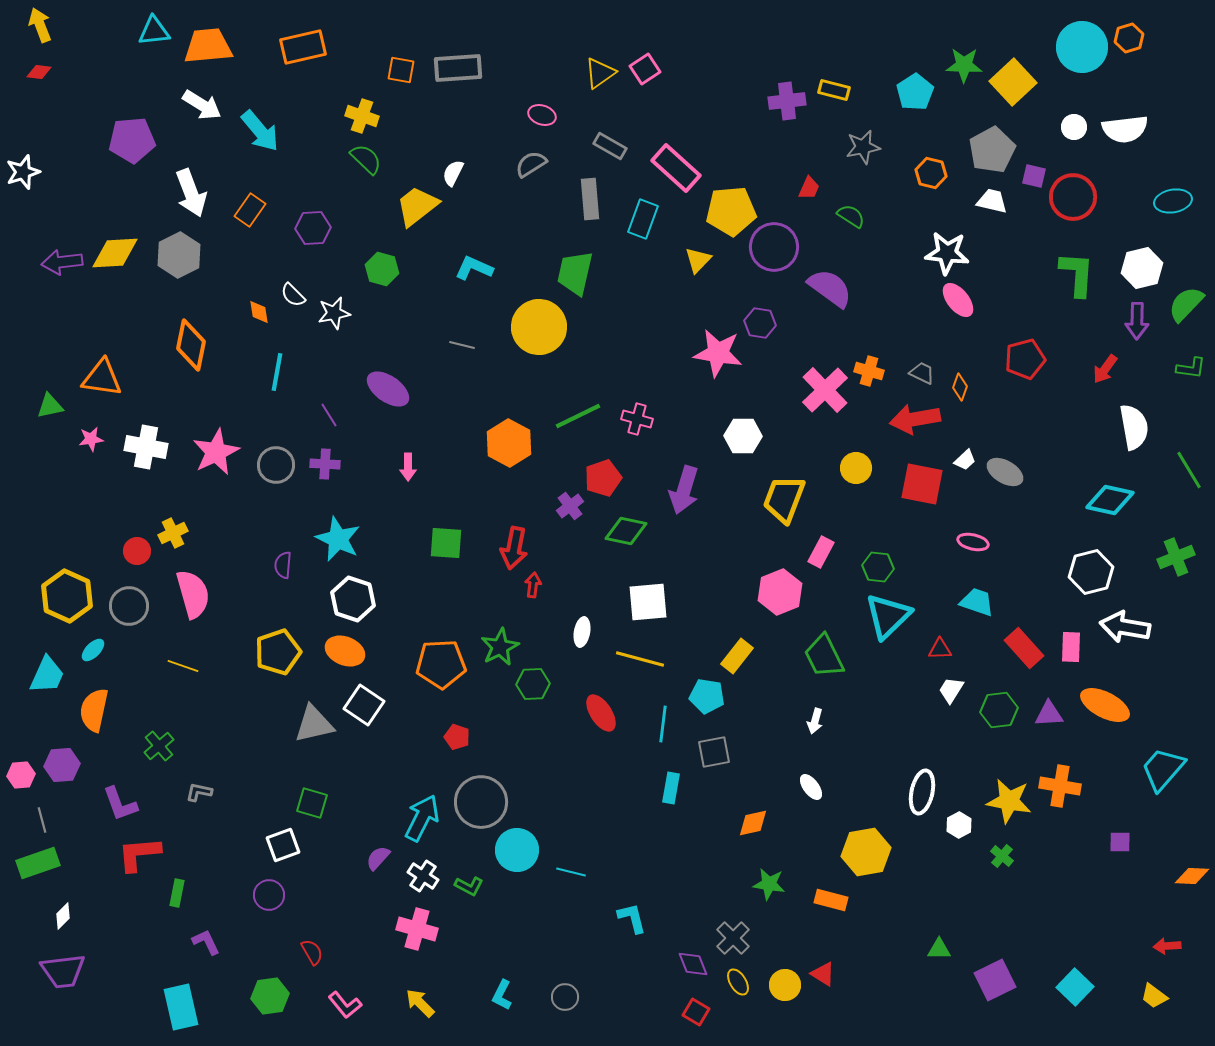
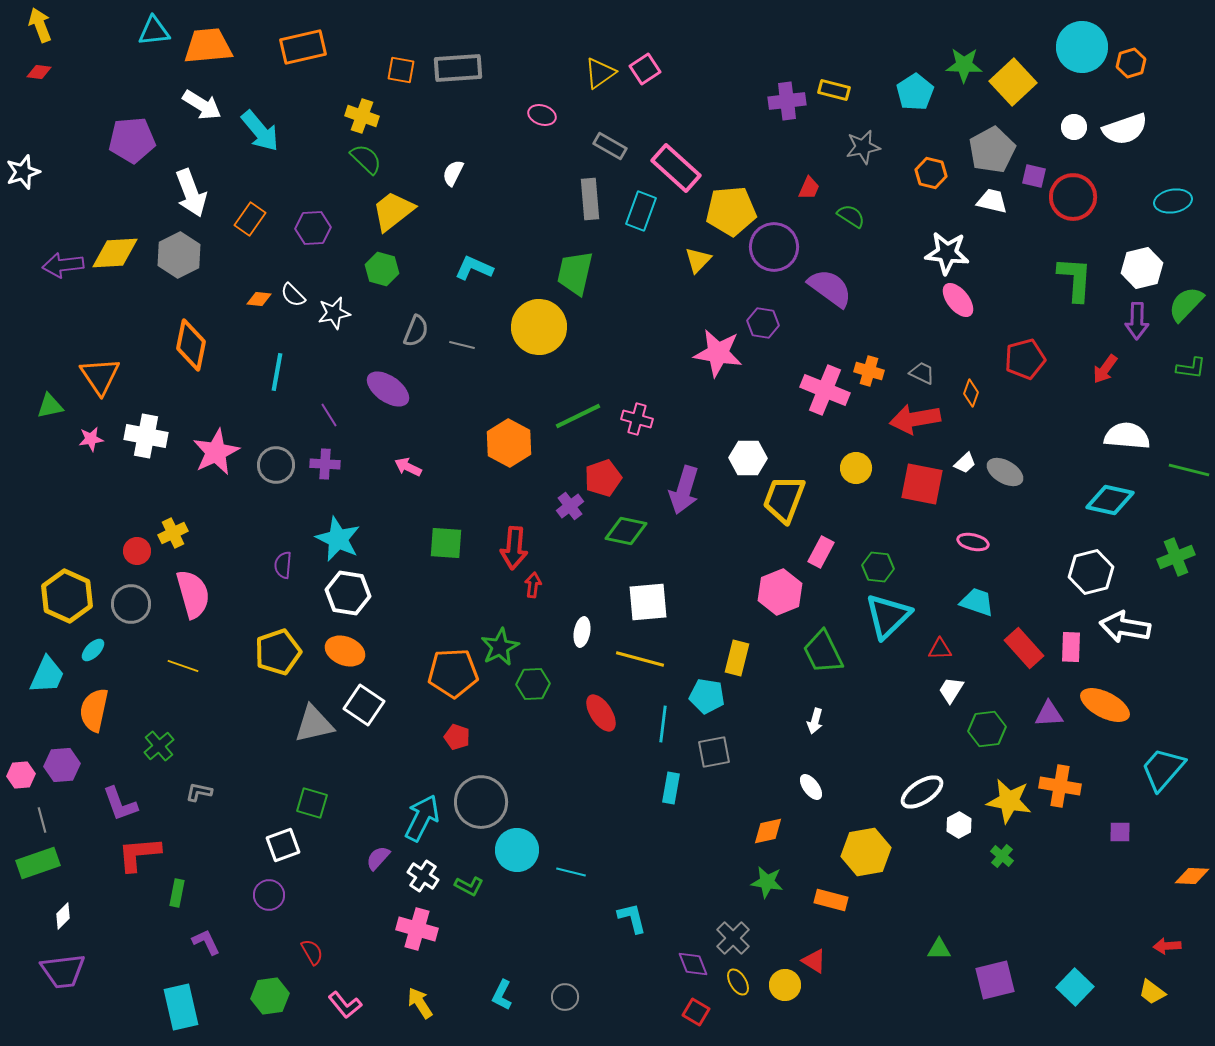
orange hexagon at (1129, 38): moved 2 px right, 25 px down
white semicircle at (1125, 129): rotated 12 degrees counterclockwise
gray semicircle at (531, 164): moved 115 px left, 167 px down; rotated 144 degrees clockwise
yellow trapezoid at (417, 206): moved 24 px left, 5 px down
orange rectangle at (250, 210): moved 9 px down
cyan rectangle at (643, 219): moved 2 px left, 8 px up
purple arrow at (62, 262): moved 1 px right, 3 px down
green L-shape at (1077, 274): moved 2 px left, 5 px down
orange diamond at (259, 312): moved 13 px up; rotated 75 degrees counterclockwise
purple hexagon at (760, 323): moved 3 px right
orange triangle at (102, 378): moved 2 px left, 2 px up; rotated 48 degrees clockwise
orange diamond at (960, 387): moved 11 px right, 6 px down
pink cross at (825, 390): rotated 24 degrees counterclockwise
white semicircle at (1134, 427): moved 7 px left, 9 px down; rotated 75 degrees counterclockwise
white hexagon at (743, 436): moved 5 px right, 22 px down
white cross at (146, 447): moved 11 px up
white trapezoid at (965, 460): moved 3 px down
pink arrow at (408, 467): rotated 116 degrees clockwise
green line at (1189, 470): rotated 45 degrees counterclockwise
red arrow at (514, 548): rotated 6 degrees counterclockwise
white hexagon at (353, 599): moved 5 px left, 6 px up; rotated 9 degrees counterclockwise
gray circle at (129, 606): moved 2 px right, 2 px up
yellow rectangle at (737, 656): moved 2 px down; rotated 24 degrees counterclockwise
green trapezoid at (824, 656): moved 1 px left, 4 px up
orange pentagon at (441, 664): moved 12 px right, 9 px down
green hexagon at (999, 710): moved 12 px left, 19 px down
white ellipse at (922, 792): rotated 45 degrees clockwise
orange diamond at (753, 823): moved 15 px right, 8 px down
purple square at (1120, 842): moved 10 px up
green star at (769, 884): moved 2 px left, 2 px up
red triangle at (823, 974): moved 9 px left, 13 px up
purple square at (995, 980): rotated 12 degrees clockwise
yellow trapezoid at (1154, 996): moved 2 px left, 4 px up
yellow arrow at (420, 1003): rotated 12 degrees clockwise
